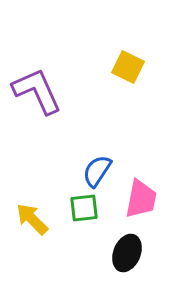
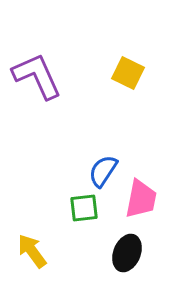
yellow square: moved 6 px down
purple L-shape: moved 15 px up
blue semicircle: moved 6 px right
yellow arrow: moved 32 px down; rotated 9 degrees clockwise
